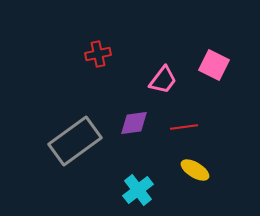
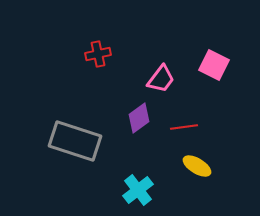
pink trapezoid: moved 2 px left, 1 px up
purple diamond: moved 5 px right, 5 px up; rotated 28 degrees counterclockwise
gray rectangle: rotated 54 degrees clockwise
yellow ellipse: moved 2 px right, 4 px up
